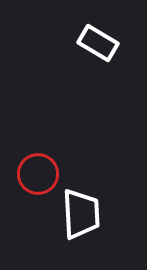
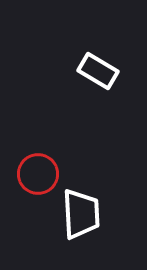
white rectangle: moved 28 px down
